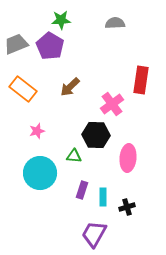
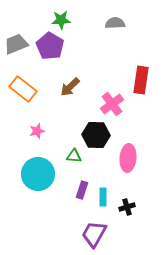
cyan circle: moved 2 px left, 1 px down
